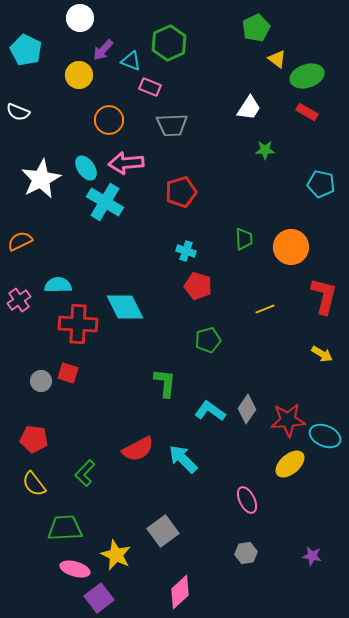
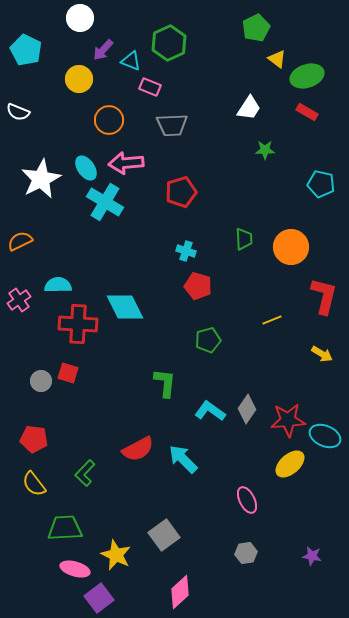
yellow circle at (79, 75): moved 4 px down
yellow line at (265, 309): moved 7 px right, 11 px down
gray square at (163, 531): moved 1 px right, 4 px down
